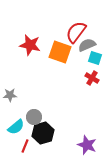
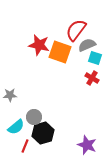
red semicircle: moved 2 px up
red star: moved 9 px right
